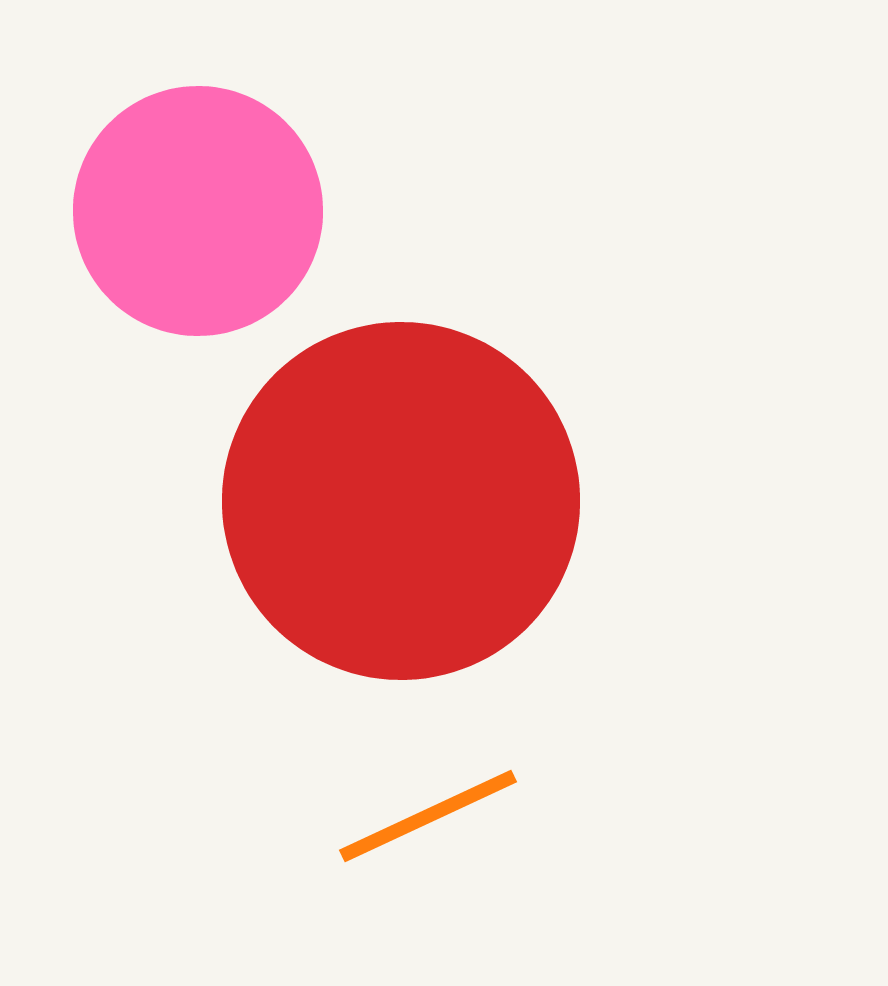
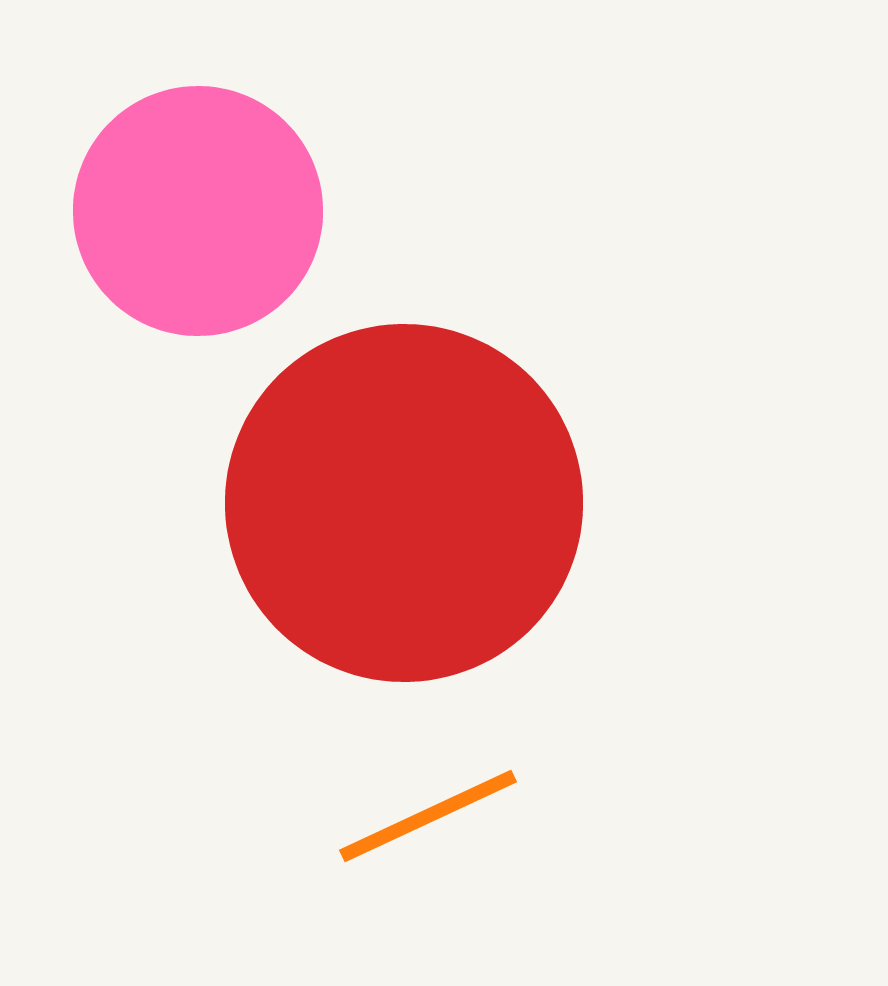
red circle: moved 3 px right, 2 px down
